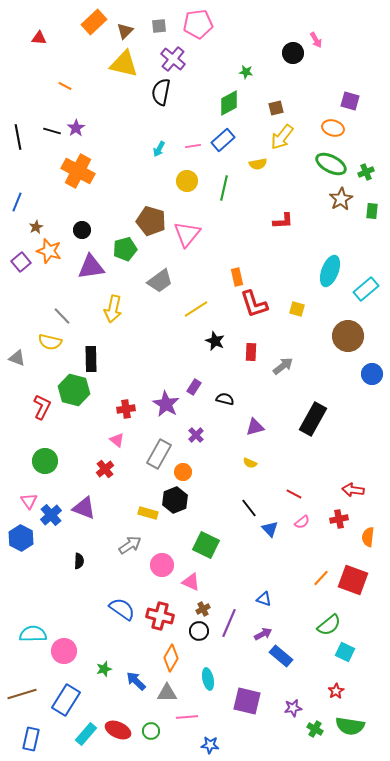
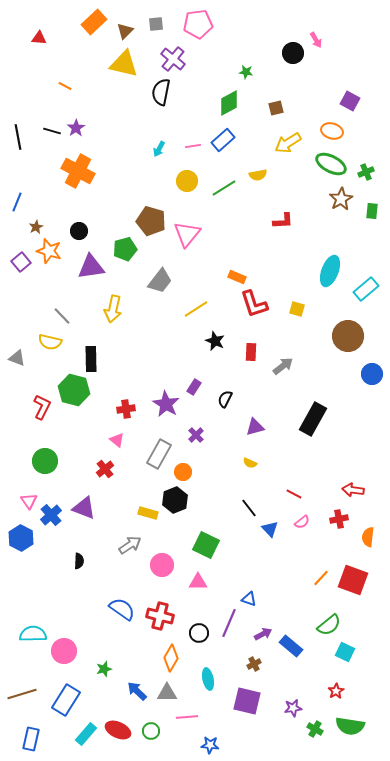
gray square at (159, 26): moved 3 px left, 2 px up
purple square at (350, 101): rotated 12 degrees clockwise
orange ellipse at (333, 128): moved 1 px left, 3 px down
yellow arrow at (282, 137): moved 6 px right, 6 px down; rotated 20 degrees clockwise
yellow semicircle at (258, 164): moved 11 px down
green line at (224, 188): rotated 45 degrees clockwise
black circle at (82, 230): moved 3 px left, 1 px down
orange rectangle at (237, 277): rotated 54 degrees counterclockwise
gray trapezoid at (160, 281): rotated 16 degrees counterclockwise
black semicircle at (225, 399): rotated 78 degrees counterclockwise
pink triangle at (191, 582): moved 7 px right; rotated 24 degrees counterclockwise
blue triangle at (264, 599): moved 15 px left
brown cross at (203, 609): moved 51 px right, 55 px down
black circle at (199, 631): moved 2 px down
blue rectangle at (281, 656): moved 10 px right, 10 px up
blue arrow at (136, 681): moved 1 px right, 10 px down
